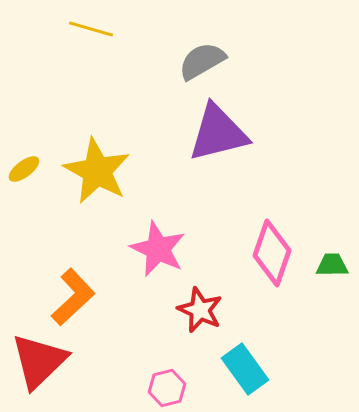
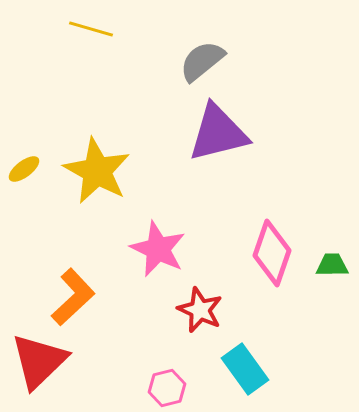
gray semicircle: rotated 9 degrees counterclockwise
